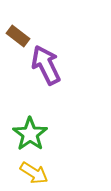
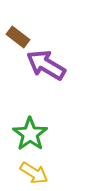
brown rectangle: moved 1 px down
purple arrow: rotated 33 degrees counterclockwise
